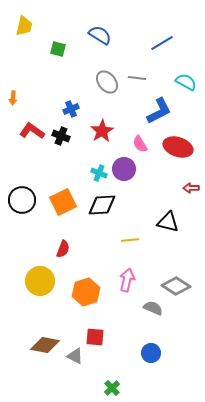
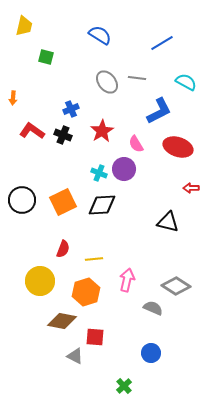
green square: moved 12 px left, 8 px down
black cross: moved 2 px right, 1 px up
pink semicircle: moved 4 px left
yellow line: moved 36 px left, 19 px down
brown diamond: moved 17 px right, 24 px up
green cross: moved 12 px right, 2 px up
